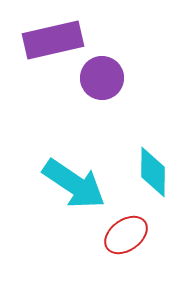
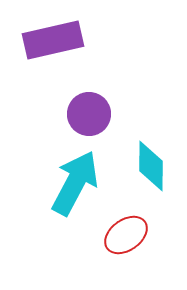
purple circle: moved 13 px left, 36 px down
cyan diamond: moved 2 px left, 6 px up
cyan arrow: moved 1 px right, 1 px up; rotated 96 degrees counterclockwise
